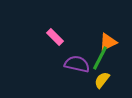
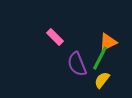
purple semicircle: rotated 125 degrees counterclockwise
